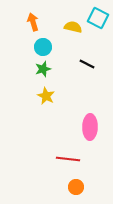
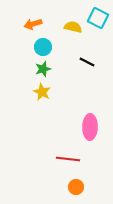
orange arrow: moved 2 px down; rotated 90 degrees counterclockwise
black line: moved 2 px up
yellow star: moved 4 px left, 4 px up
